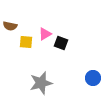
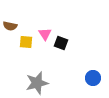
pink triangle: rotated 32 degrees counterclockwise
gray star: moved 4 px left
